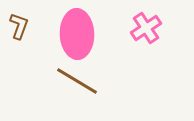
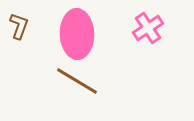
pink cross: moved 2 px right
